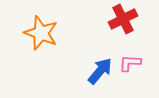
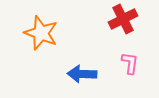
pink L-shape: rotated 95 degrees clockwise
blue arrow: moved 18 px left, 3 px down; rotated 128 degrees counterclockwise
